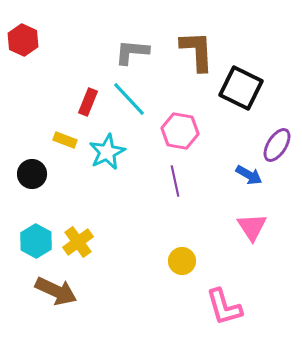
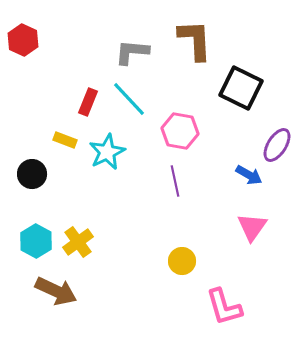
brown L-shape: moved 2 px left, 11 px up
pink triangle: rotated 8 degrees clockwise
